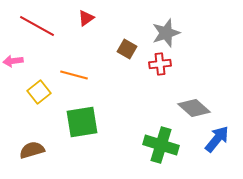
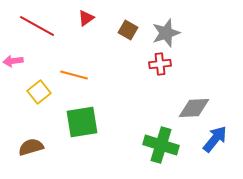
brown square: moved 1 px right, 19 px up
gray diamond: rotated 44 degrees counterclockwise
blue arrow: moved 2 px left
brown semicircle: moved 1 px left, 3 px up
